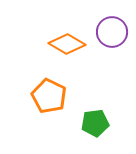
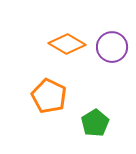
purple circle: moved 15 px down
green pentagon: rotated 24 degrees counterclockwise
